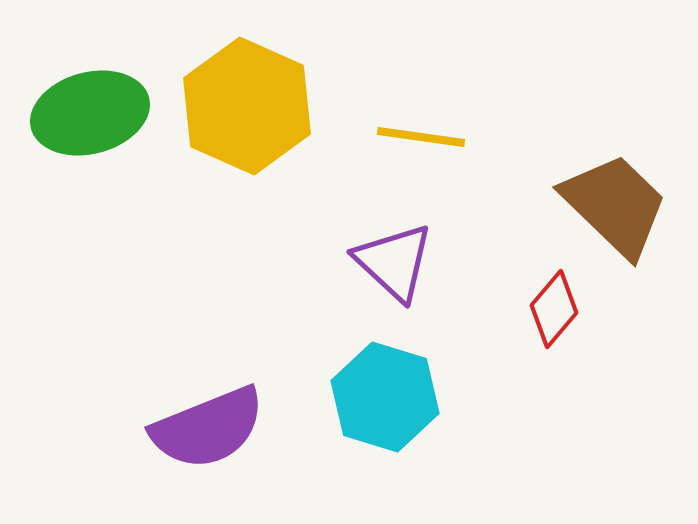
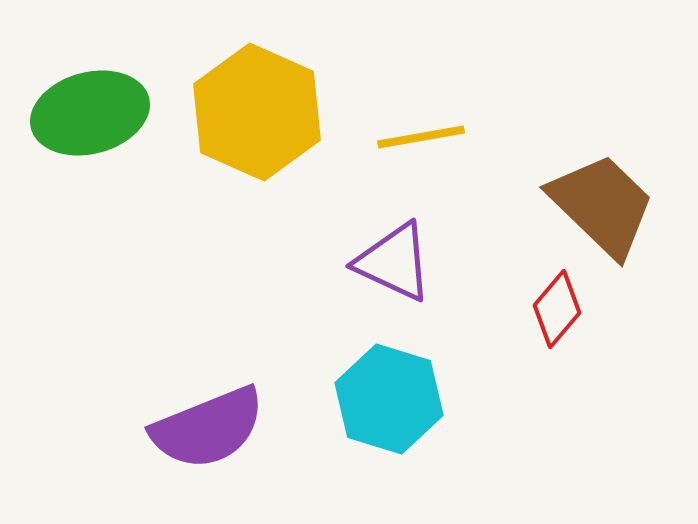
yellow hexagon: moved 10 px right, 6 px down
yellow line: rotated 18 degrees counterclockwise
brown trapezoid: moved 13 px left
purple triangle: rotated 18 degrees counterclockwise
red diamond: moved 3 px right
cyan hexagon: moved 4 px right, 2 px down
